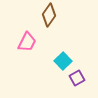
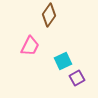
pink trapezoid: moved 3 px right, 4 px down
cyan square: rotated 18 degrees clockwise
